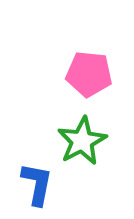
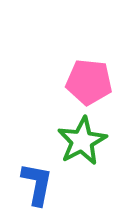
pink pentagon: moved 8 px down
